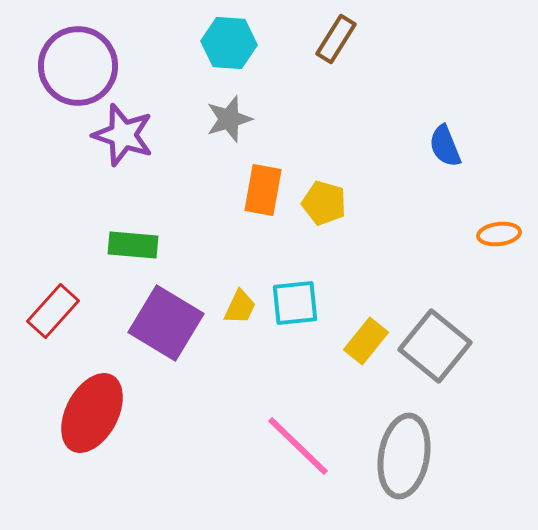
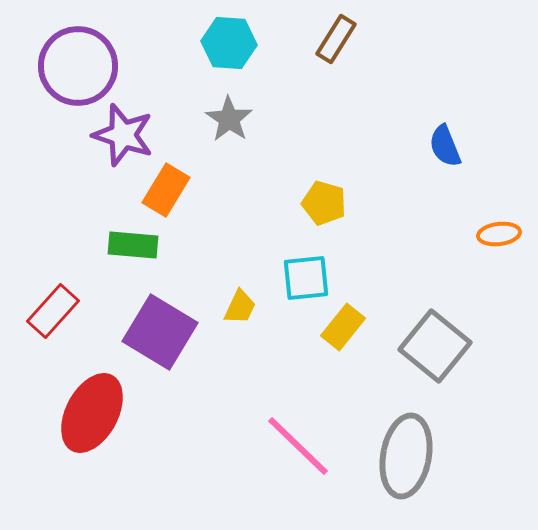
gray star: rotated 21 degrees counterclockwise
orange rectangle: moved 97 px left; rotated 21 degrees clockwise
cyan square: moved 11 px right, 25 px up
purple square: moved 6 px left, 9 px down
yellow rectangle: moved 23 px left, 14 px up
gray ellipse: moved 2 px right
